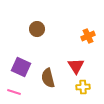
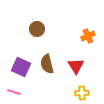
brown semicircle: moved 1 px left, 14 px up
yellow cross: moved 1 px left, 6 px down
